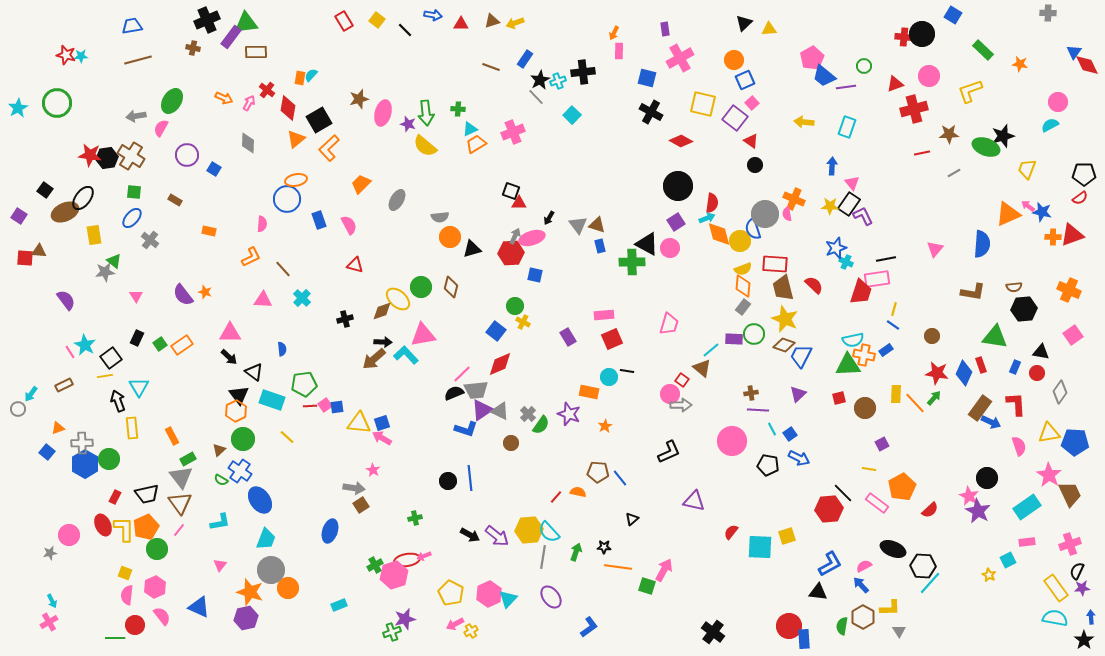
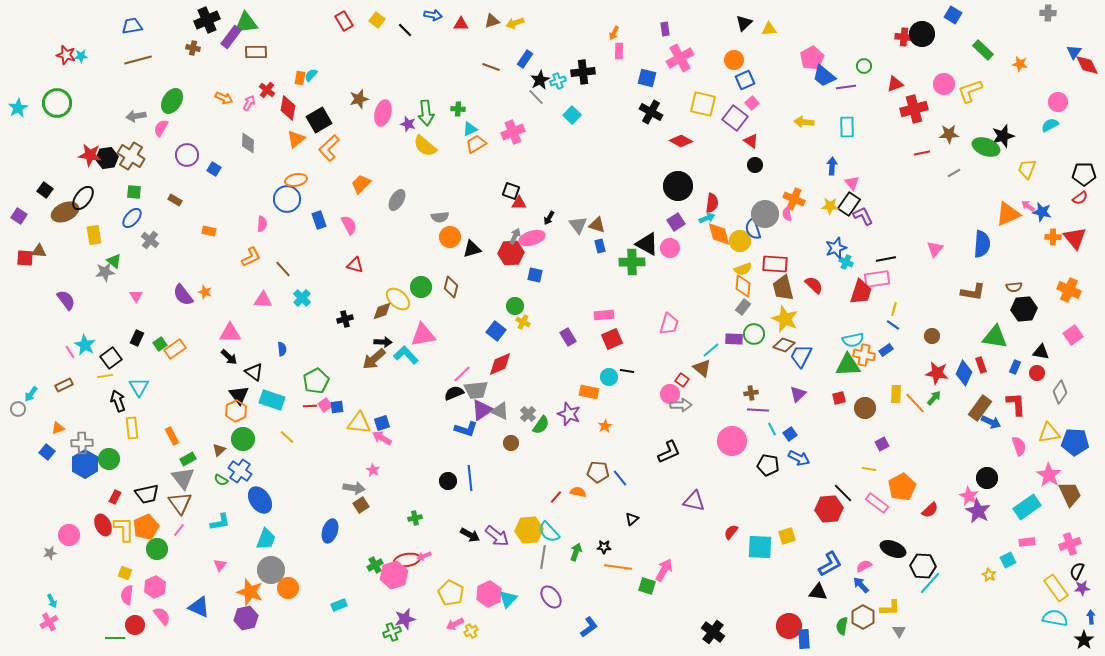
pink circle at (929, 76): moved 15 px right, 8 px down
cyan rectangle at (847, 127): rotated 20 degrees counterclockwise
red triangle at (1072, 235): moved 3 px right, 3 px down; rotated 50 degrees counterclockwise
orange rectangle at (182, 345): moved 7 px left, 4 px down
green pentagon at (304, 384): moved 12 px right, 3 px up; rotated 20 degrees counterclockwise
gray triangle at (181, 477): moved 2 px right, 1 px down
